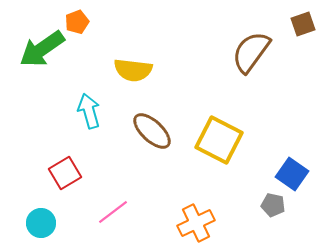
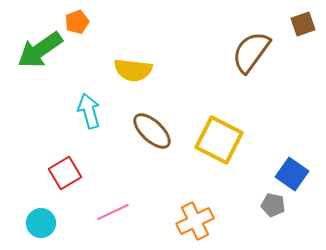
green arrow: moved 2 px left, 1 px down
pink line: rotated 12 degrees clockwise
orange cross: moved 1 px left, 2 px up
